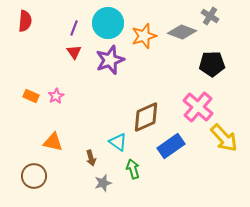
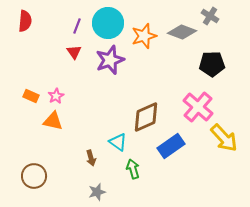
purple line: moved 3 px right, 2 px up
orange triangle: moved 21 px up
gray star: moved 6 px left, 9 px down
